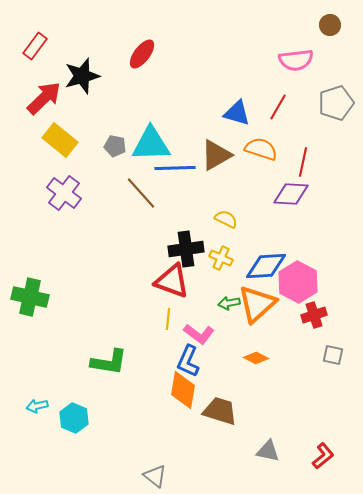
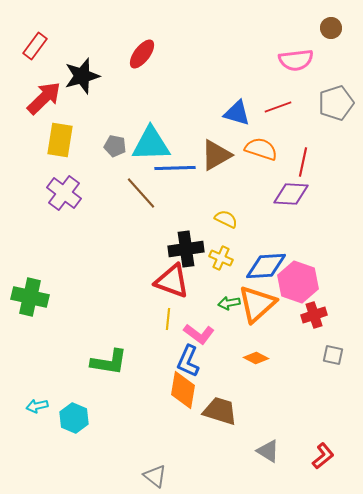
brown circle at (330, 25): moved 1 px right, 3 px down
red line at (278, 107): rotated 40 degrees clockwise
yellow rectangle at (60, 140): rotated 60 degrees clockwise
pink hexagon at (298, 282): rotated 9 degrees counterclockwise
gray triangle at (268, 451): rotated 20 degrees clockwise
